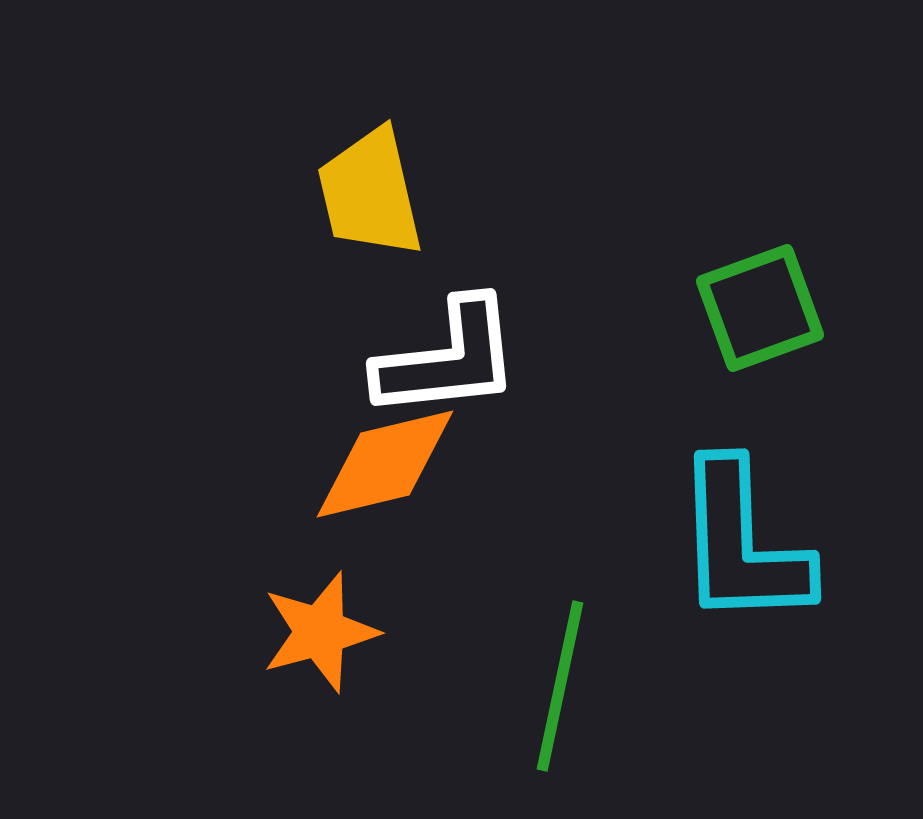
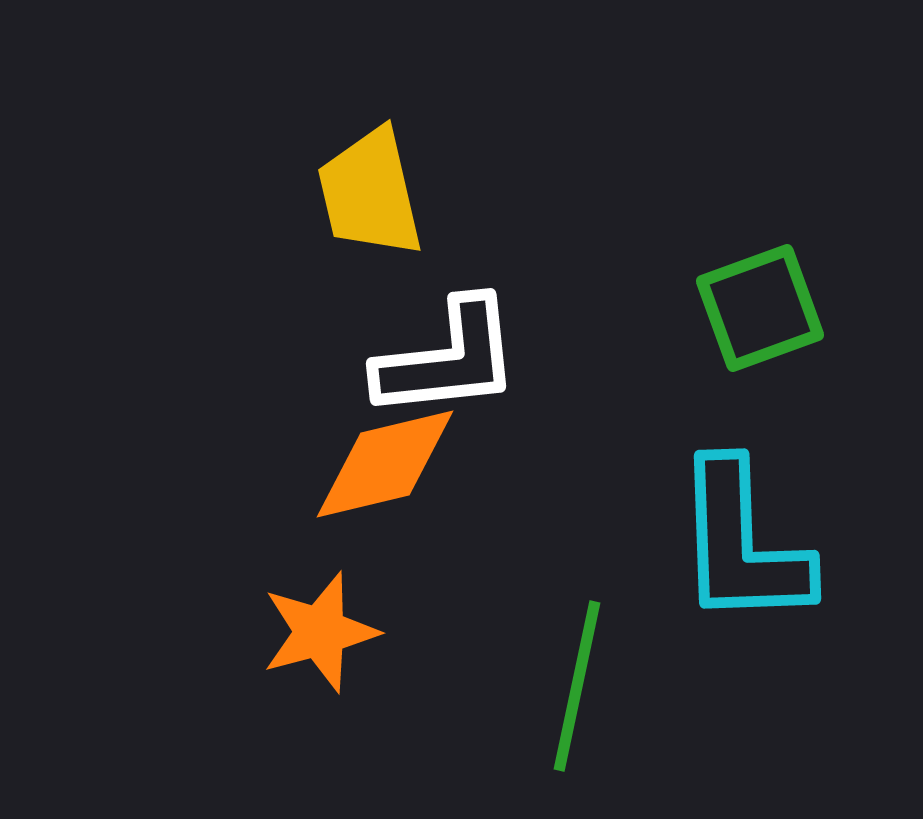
green line: moved 17 px right
